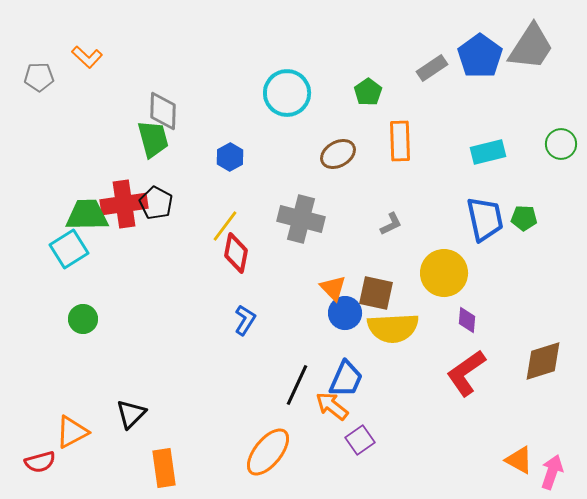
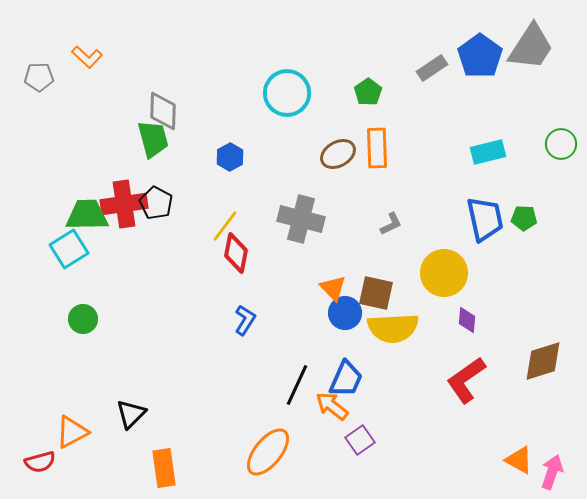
orange rectangle at (400, 141): moved 23 px left, 7 px down
red L-shape at (466, 373): moved 7 px down
